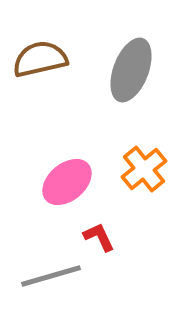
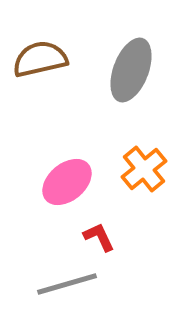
gray line: moved 16 px right, 8 px down
